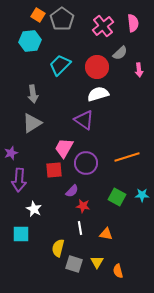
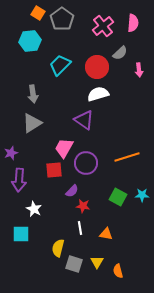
orange square: moved 2 px up
pink semicircle: rotated 12 degrees clockwise
green square: moved 1 px right
